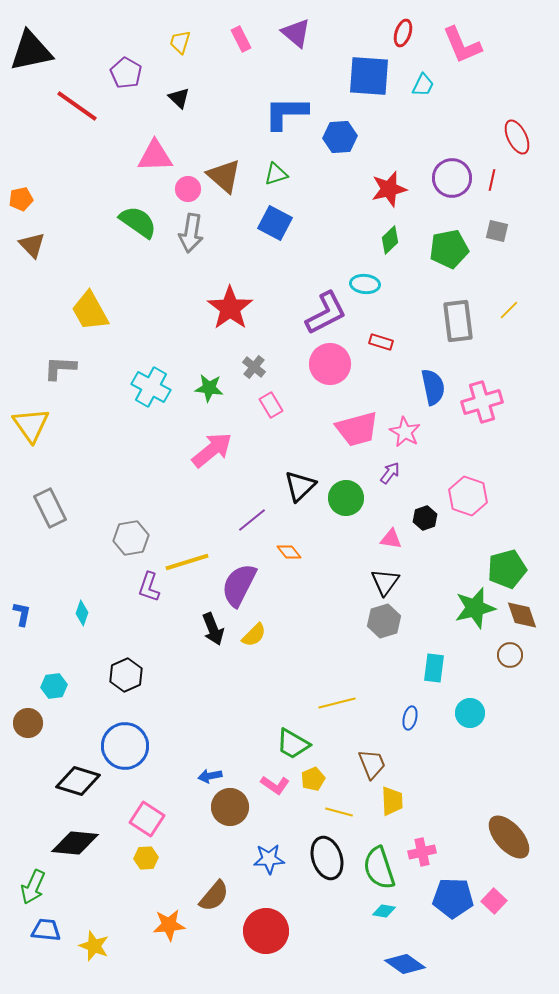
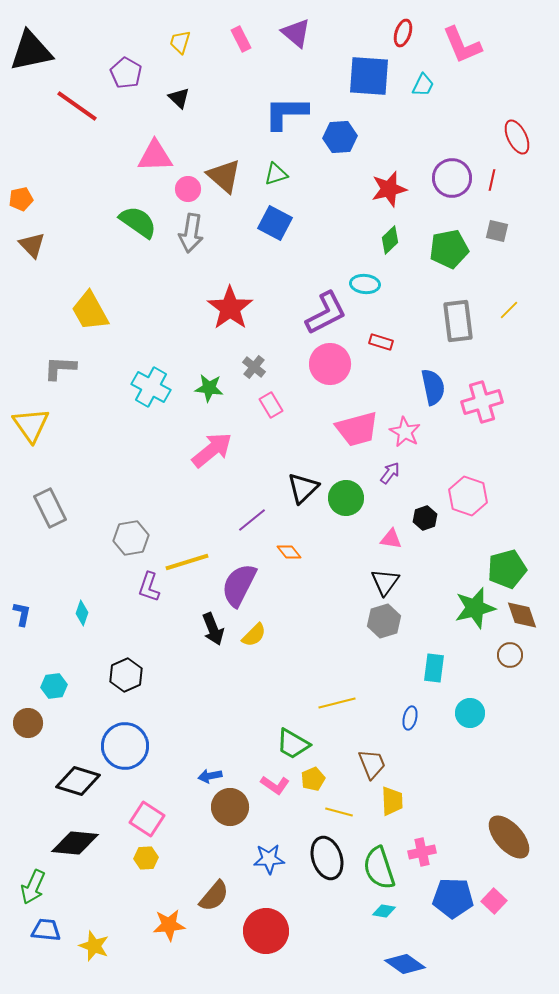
black triangle at (300, 486): moved 3 px right, 2 px down
